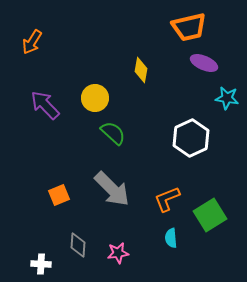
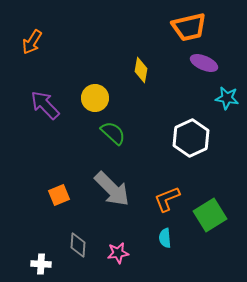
cyan semicircle: moved 6 px left
